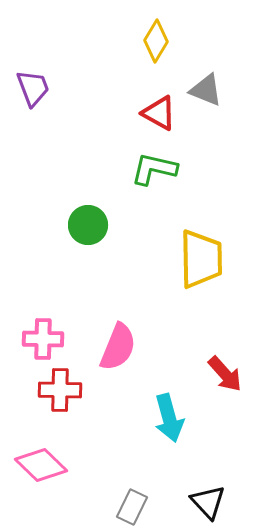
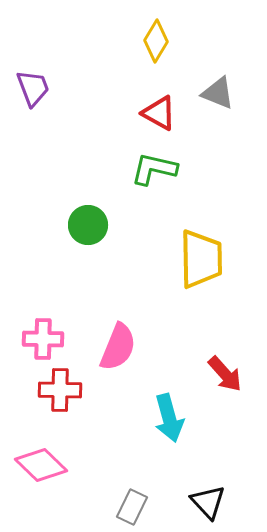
gray triangle: moved 12 px right, 3 px down
